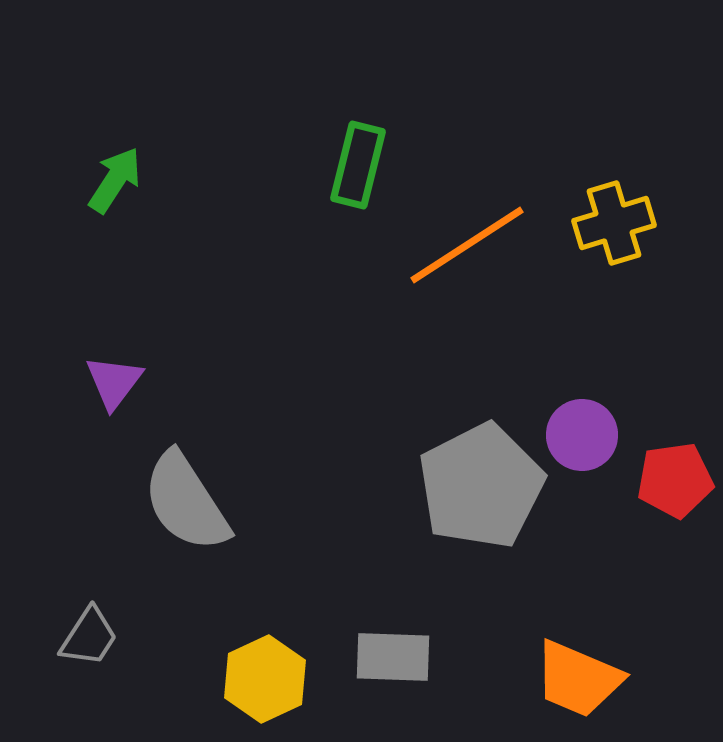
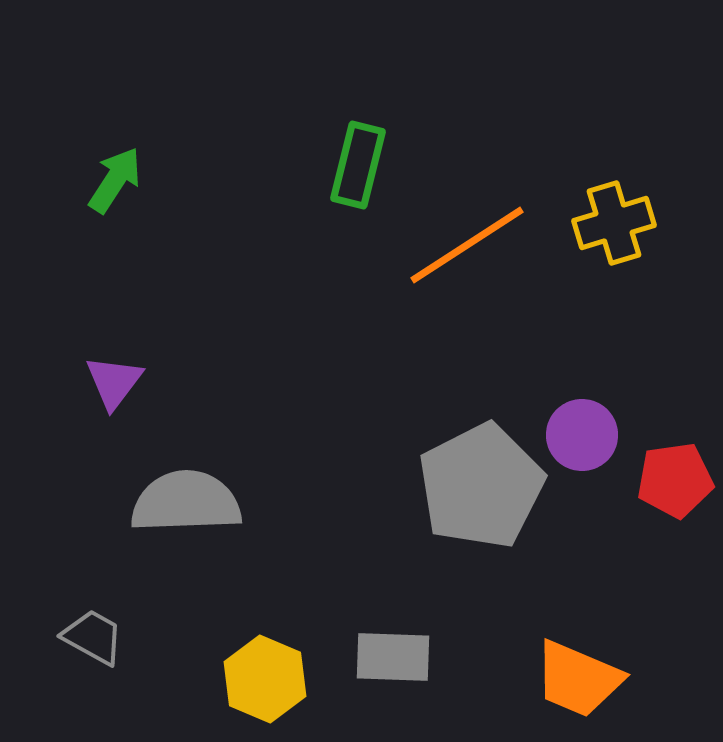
gray semicircle: rotated 121 degrees clockwise
gray trapezoid: moved 4 px right; rotated 94 degrees counterclockwise
yellow hexagon: rotated 12 degrees counterclockwise
